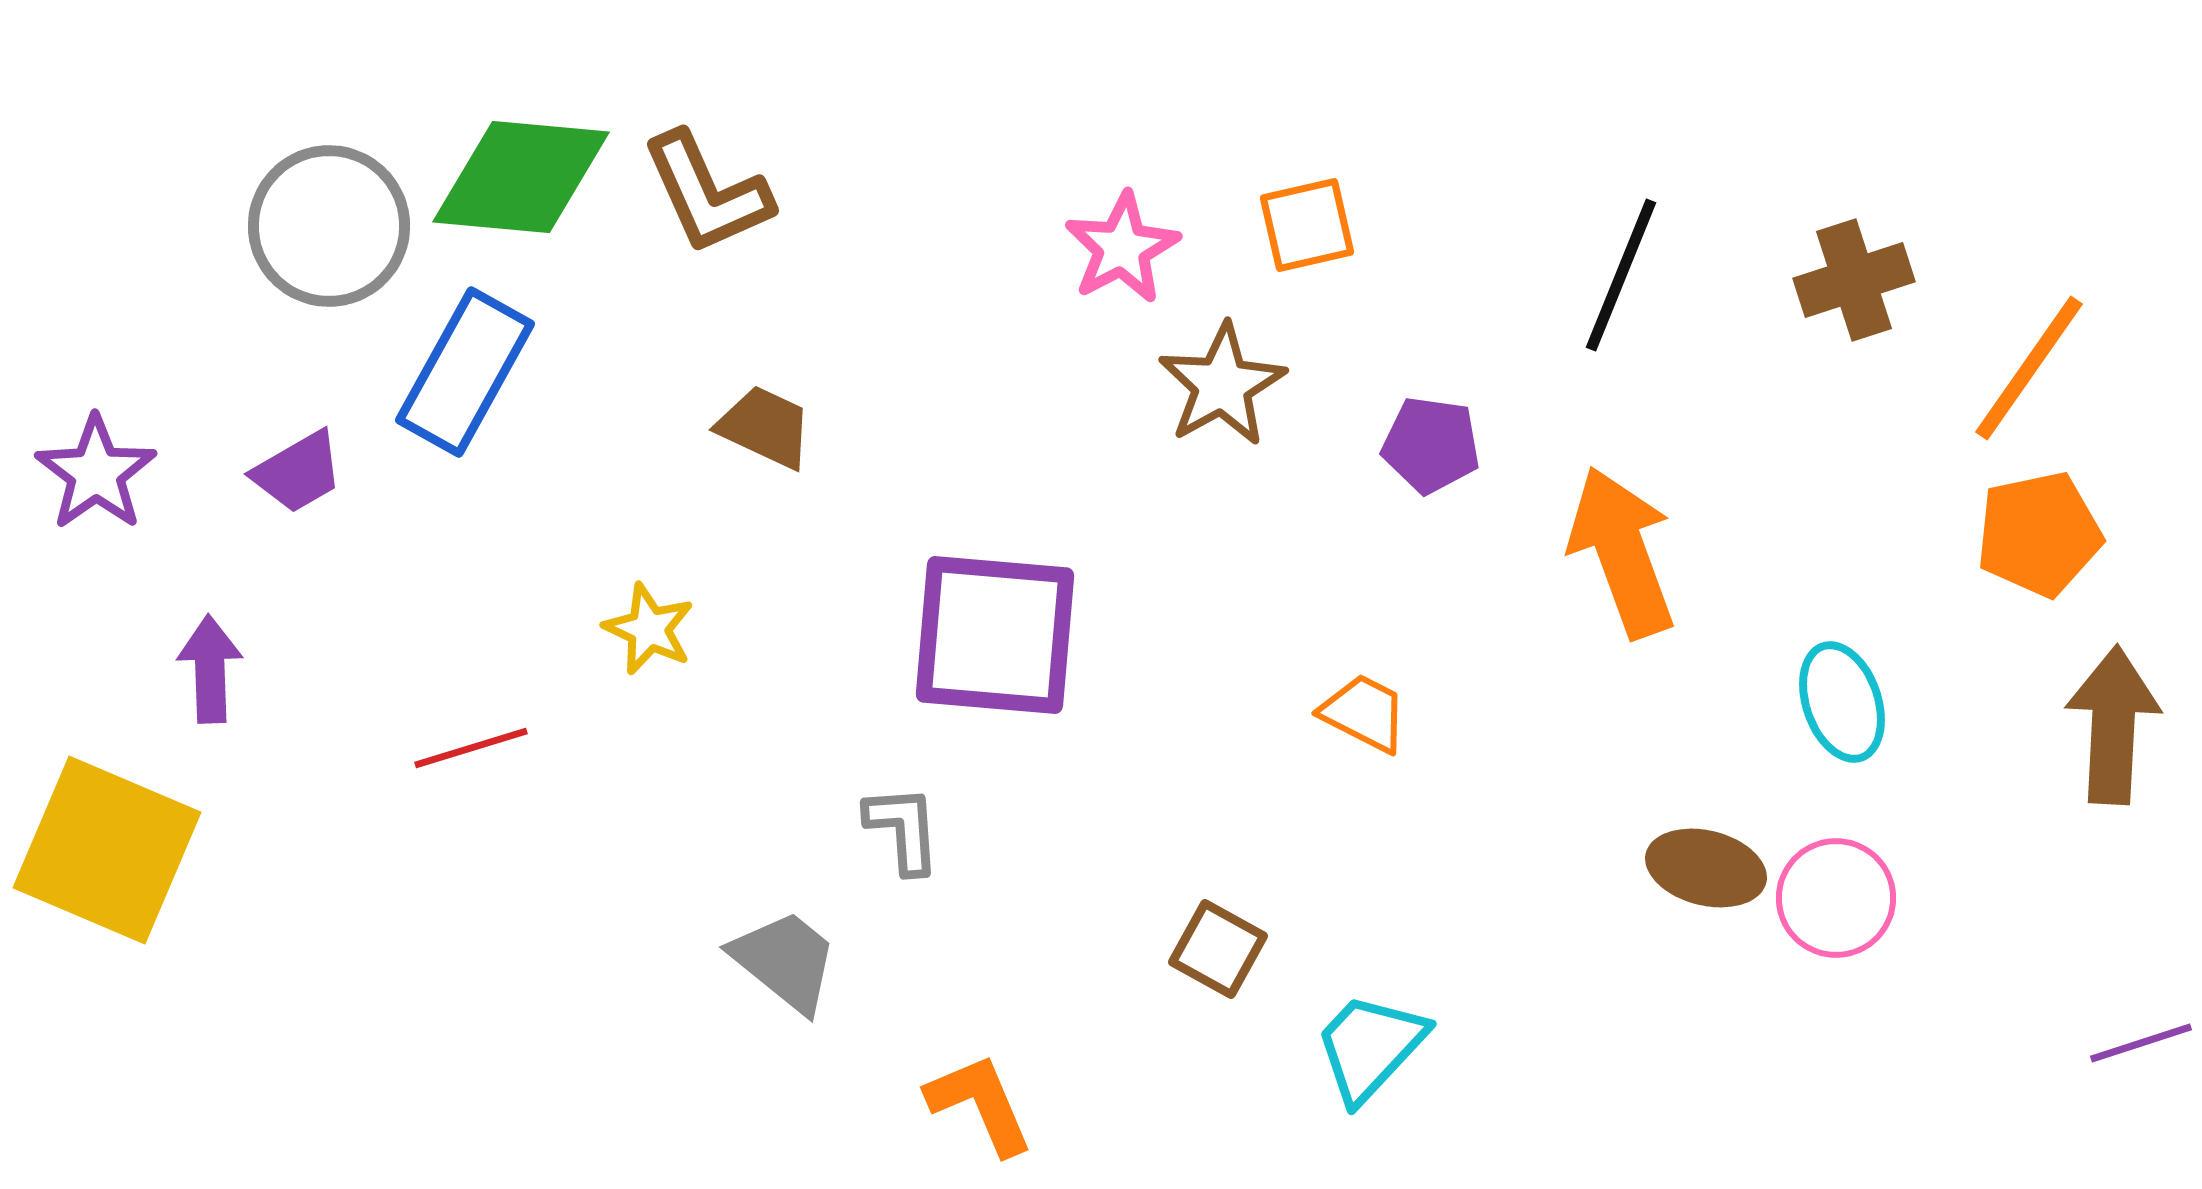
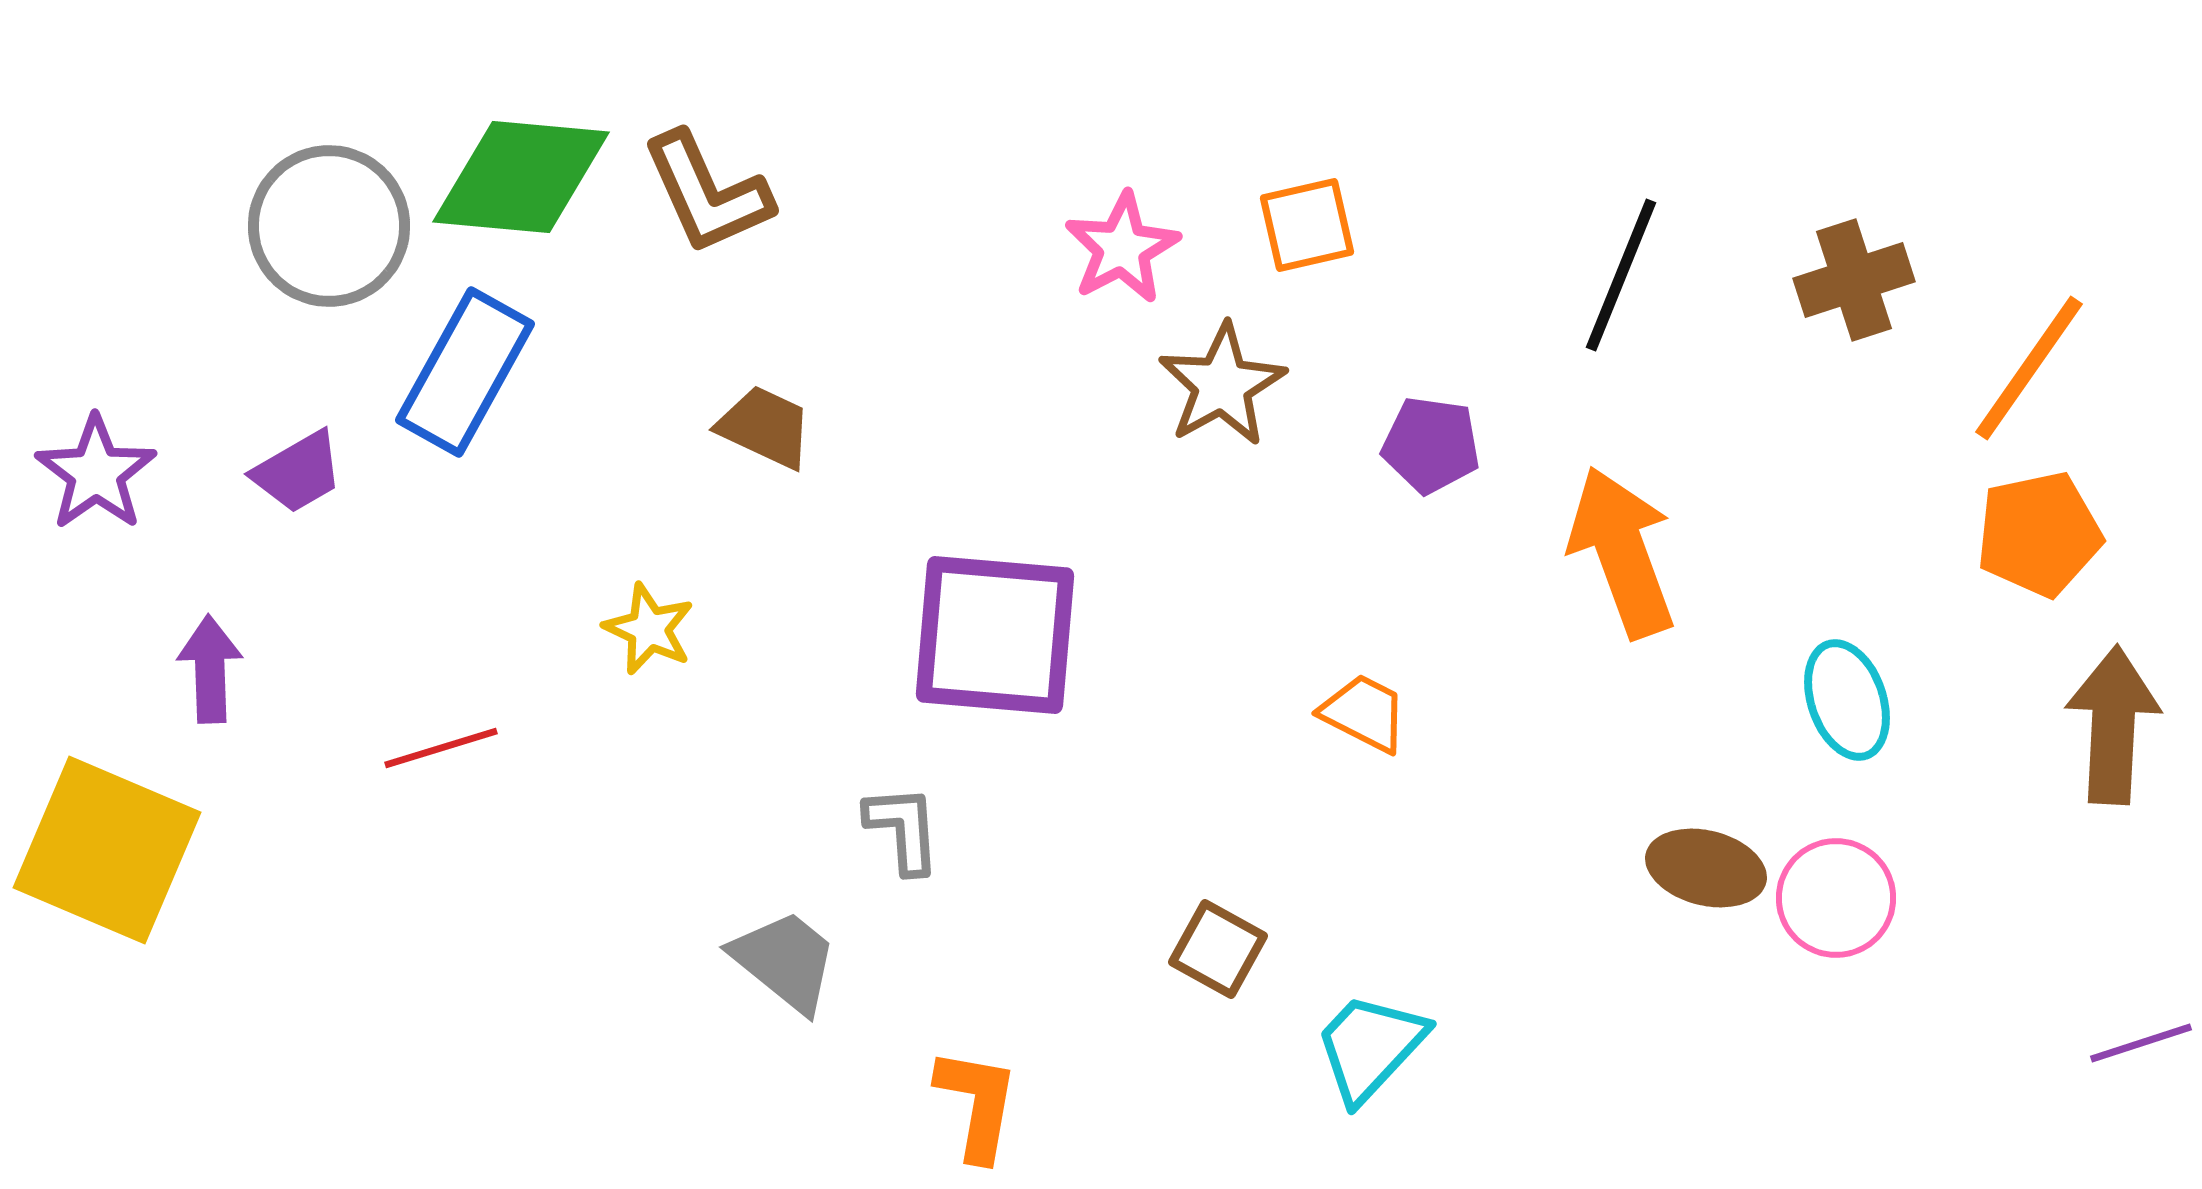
cyan ellipse: moved 5 px right, 2 px up
red line: moved 30 px left
orange L-shape: moved 3 px left; rotated 33 degrees clockwise
